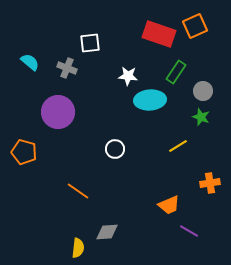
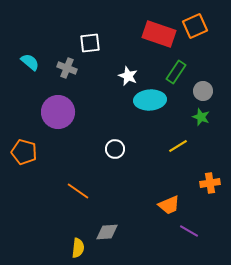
white star: rotated 18 degrees clockwise
